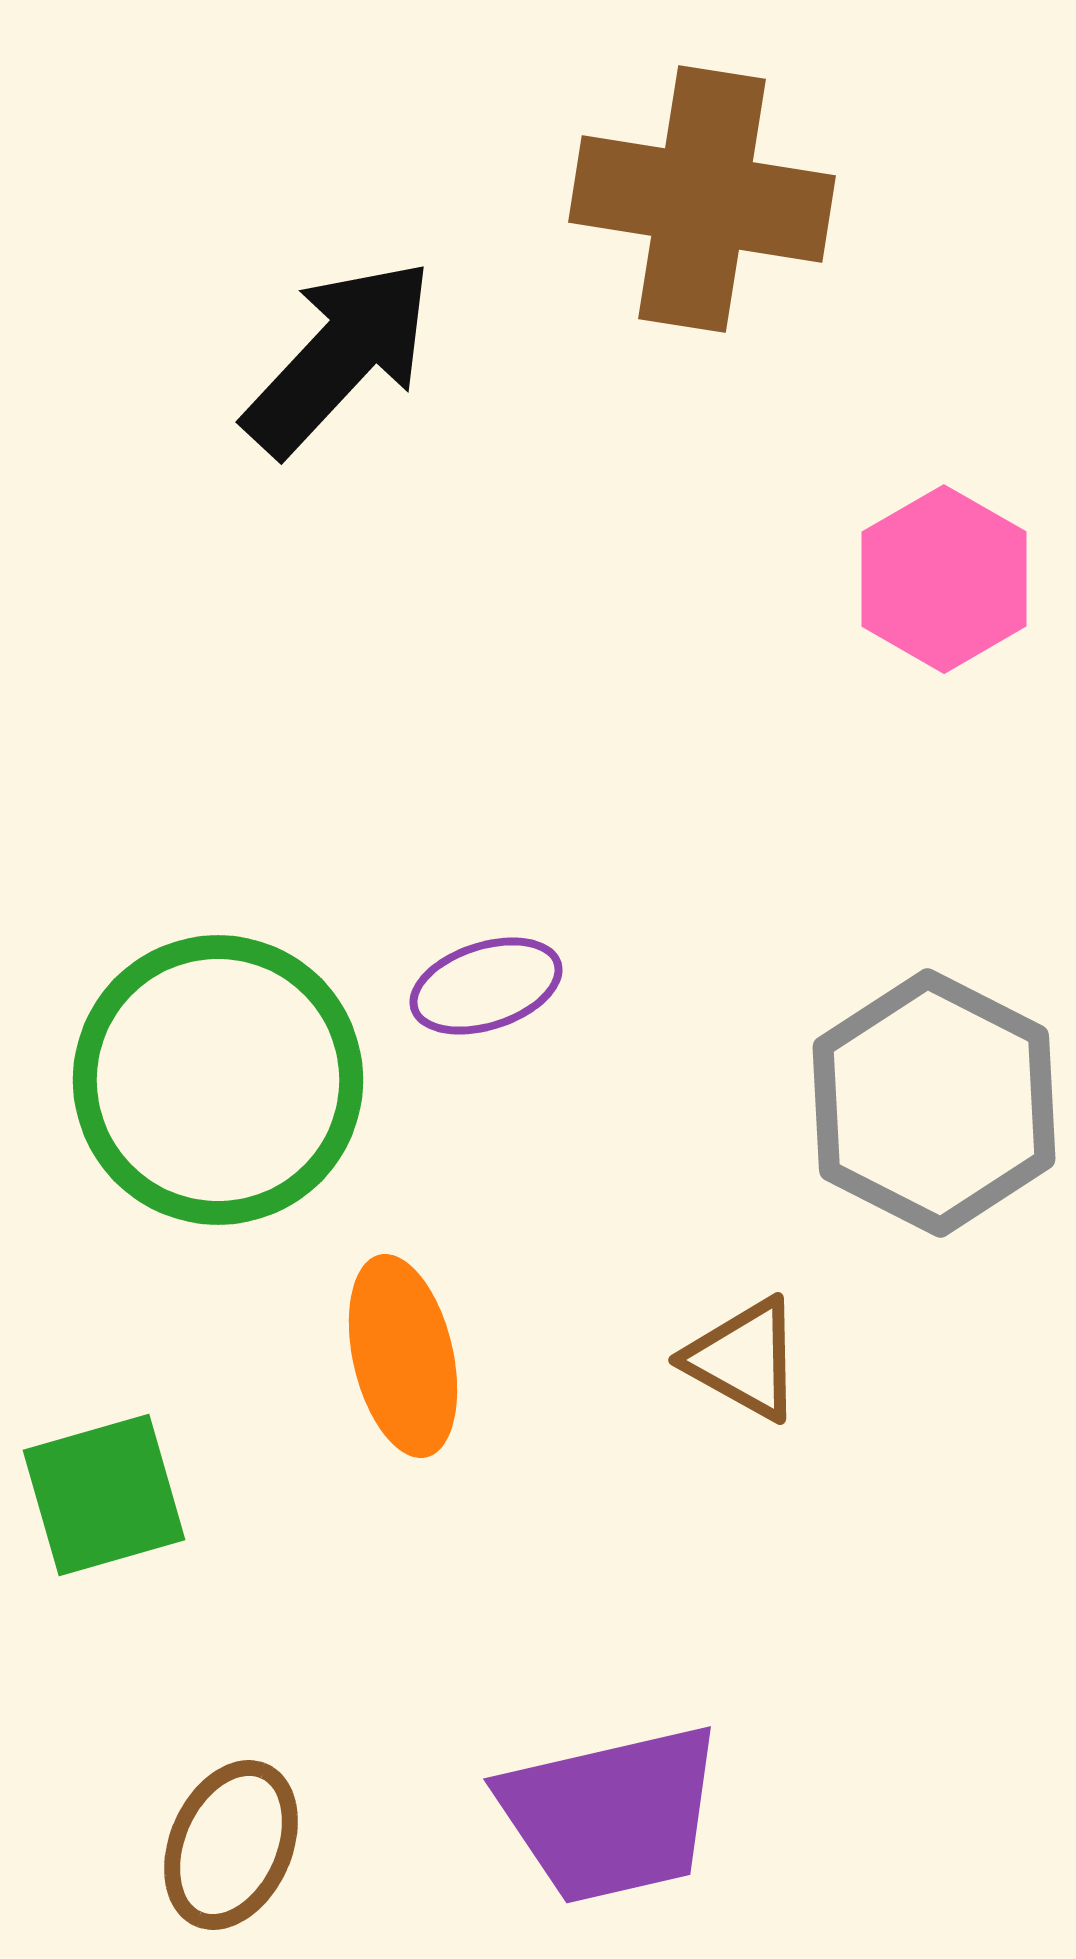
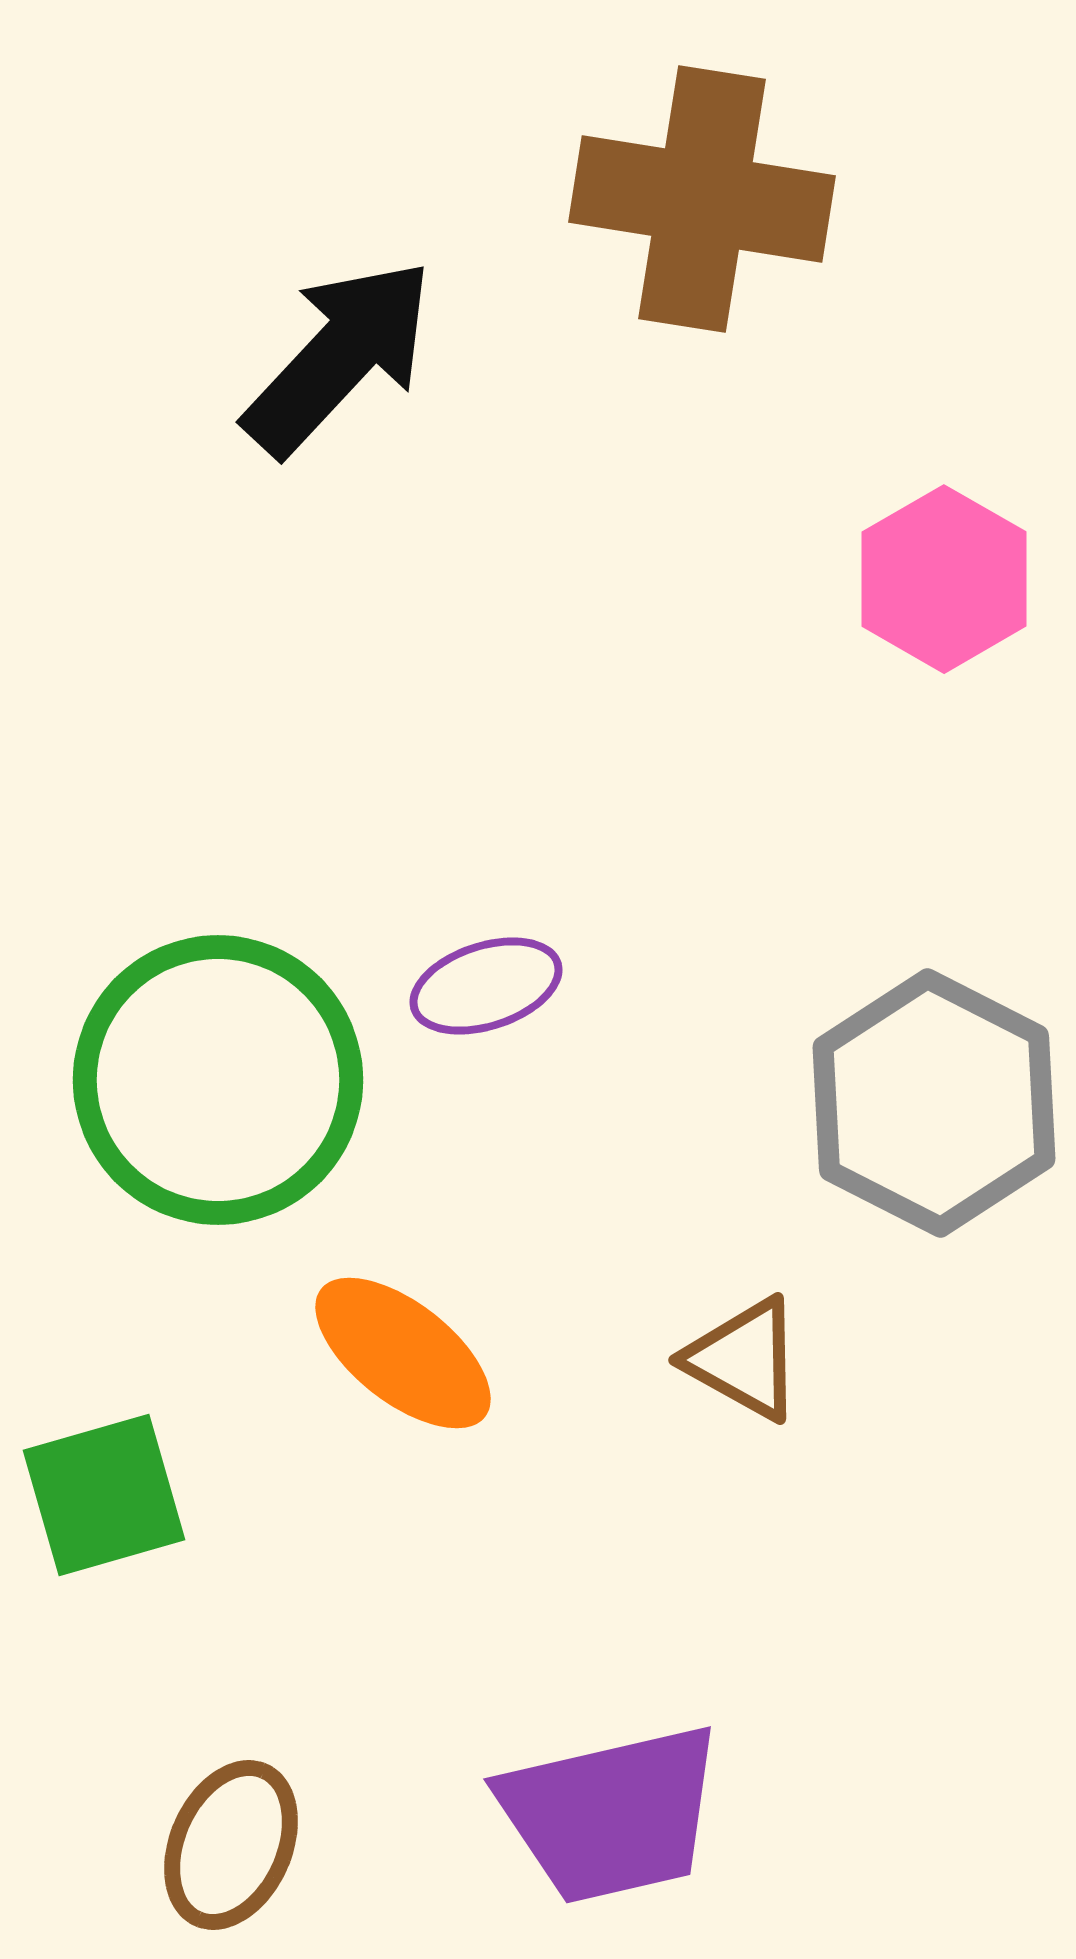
orange ellipse: moved 3 px up; rotated 39 degrees counterclockwise
